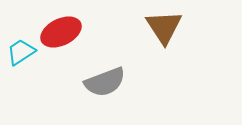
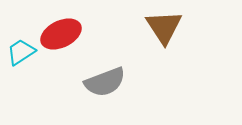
red ellipse: moved 2 px down
